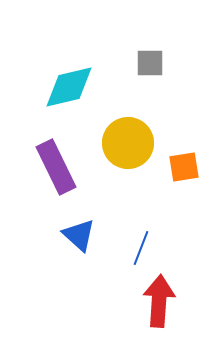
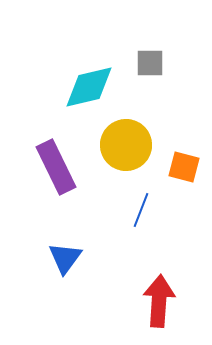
cyan diamond: moved 20 px right
yellow circle: moved 2 px left, 2 px down
orange square: rotated 24 degrees clockwise
blue triangle: moved 14 px left, 23 px down; rotated 24 degrees clockwise
blue line: moved 38 px up
